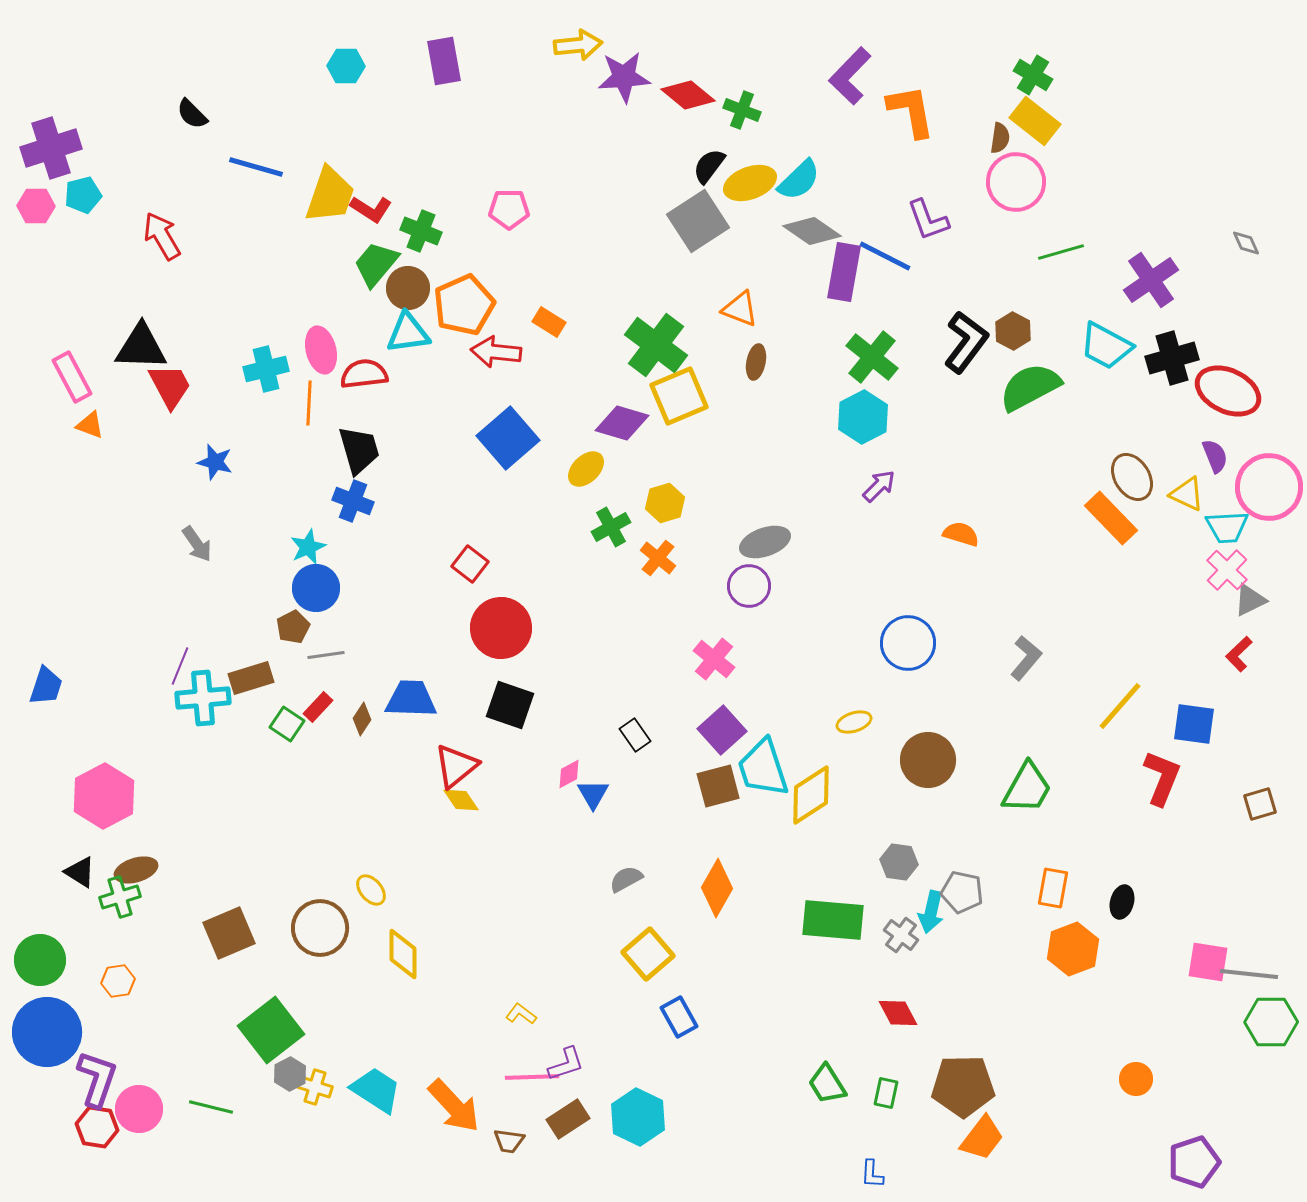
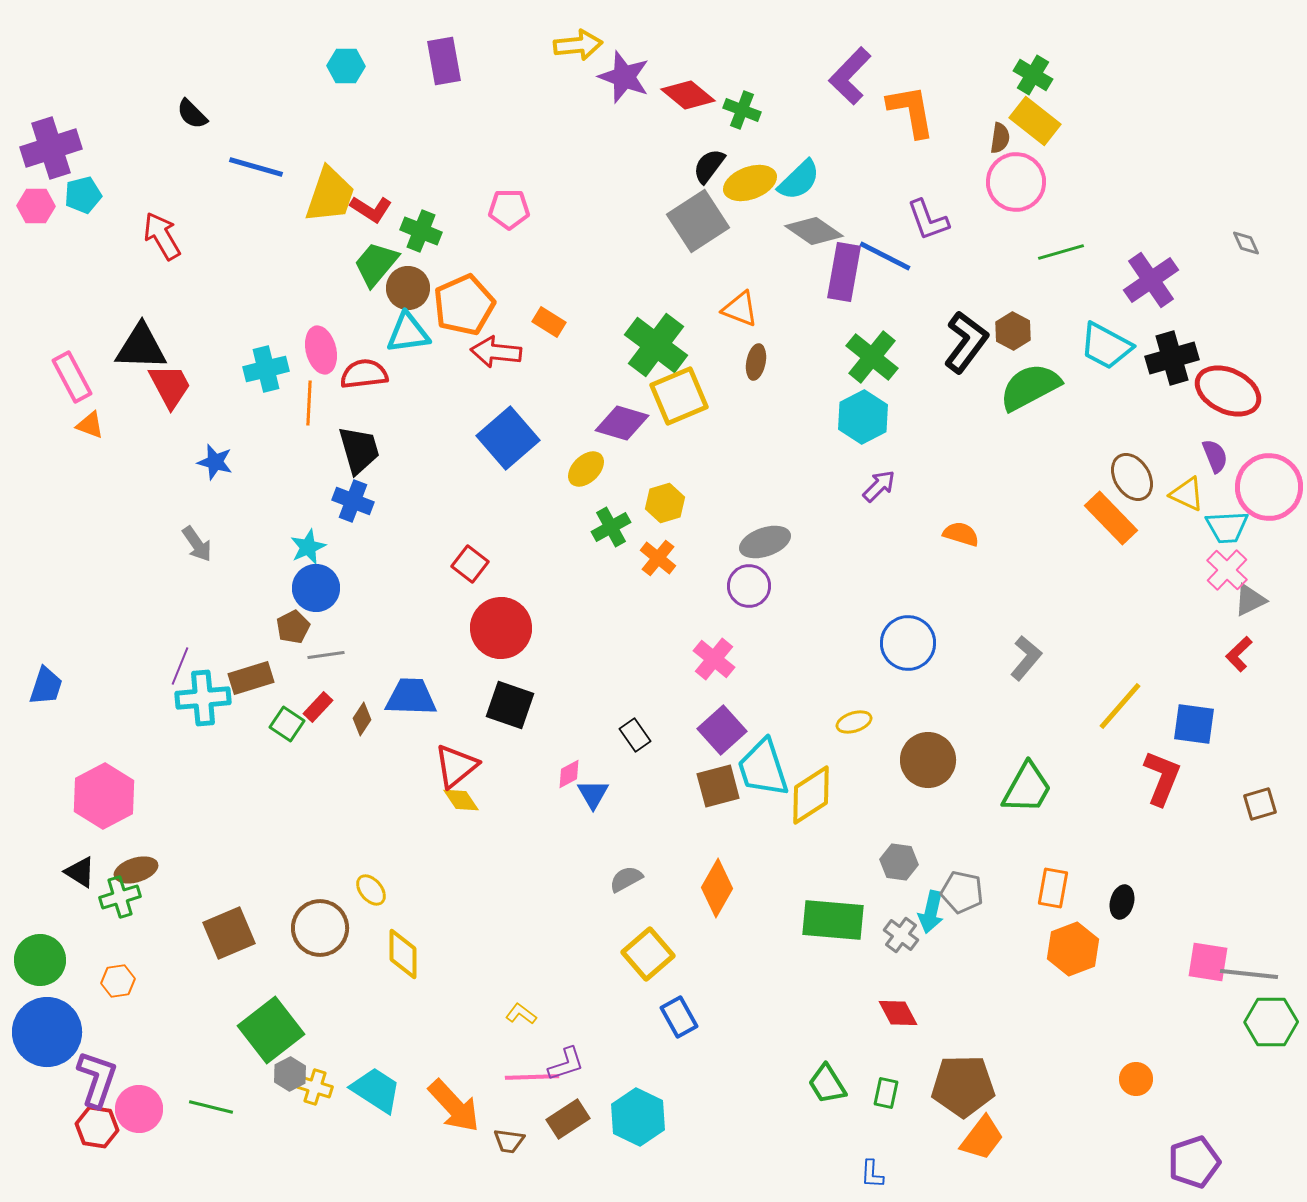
purple star at (624, 77): rotated 24 degrees clockwise
gray diamond at (812, 231): moved 2 px right
blue trapezoid at (411, 699): moved 2 px up
